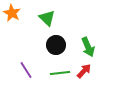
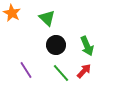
green arrow: moved 1 px left, 1 px up
green line: moved 1 px right; rotated 54 degrees clockwise
